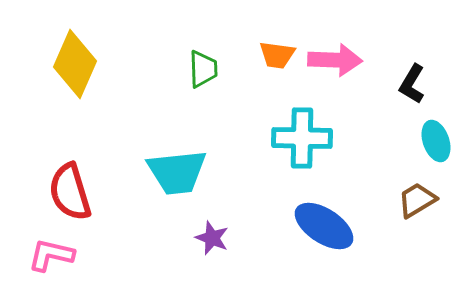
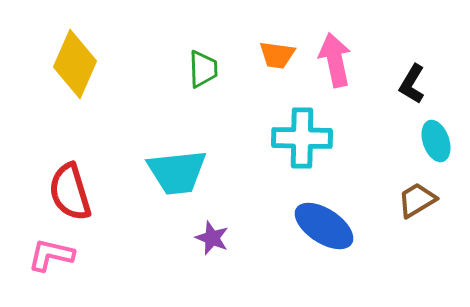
pink arrow: rotated 104 degrees counterclockwise
